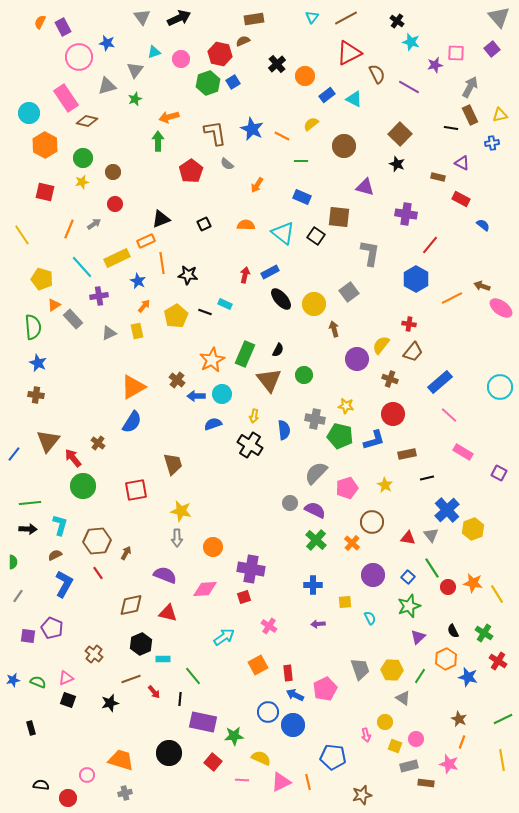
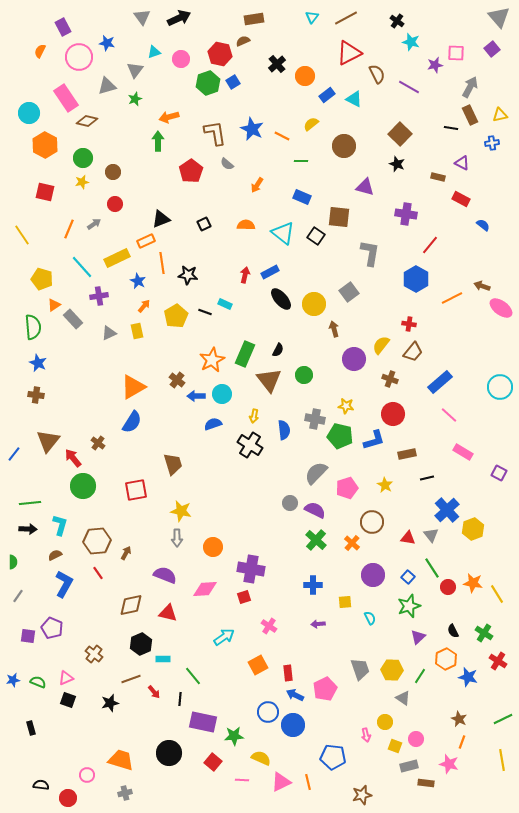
orange semicircle at (40, 22): moved 29 px down
purple circle at (357, 359): moved 3 px left
